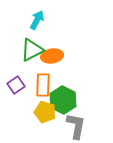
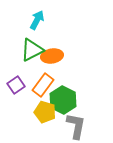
orange rectangle: rotated 35 degrees clockwise
